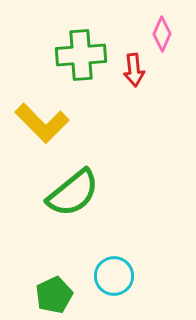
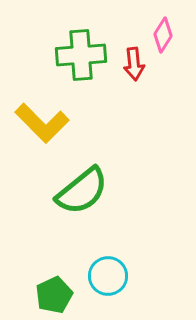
pink diamond: moved 1 px right, 1 px down; rotated 8 degrees clockwise
red arrow: moved 6 px up
green semicircle: moved 9 px right, 2 px up
cyan circle: moved 6 px left
